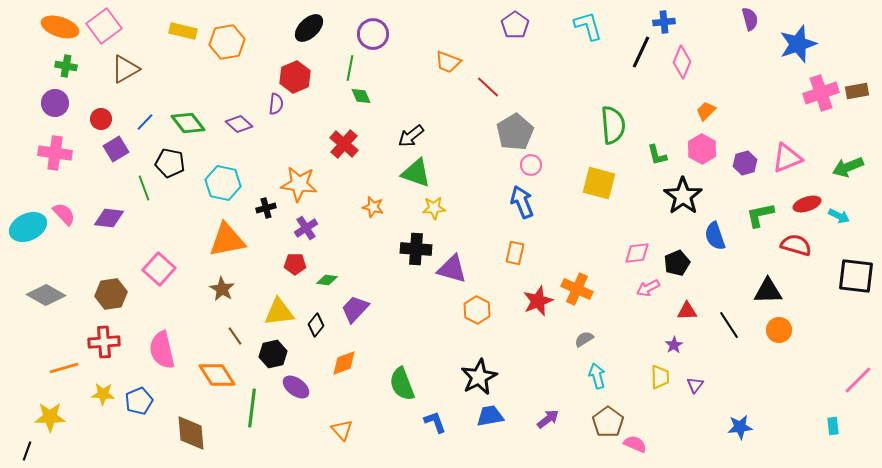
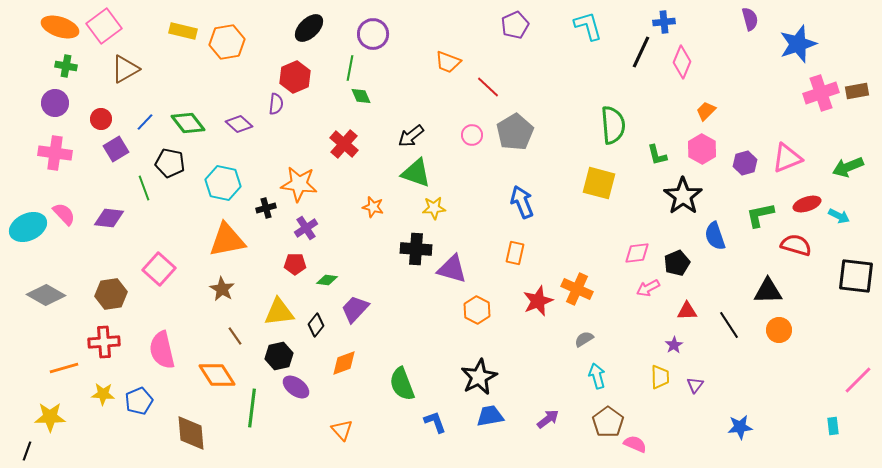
purple pentagon at (515, 25): rotated 12 degrees clockwise
pink circle at (531, 165): moved 59 px left, 30 px up
black hexagon at (273, 354): moved 6 px right, 2 px down
